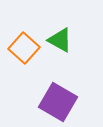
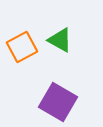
orange square: moved 2 px left, 1 px up; rotated 20 degrees clockwise
